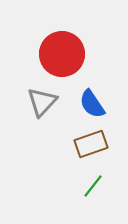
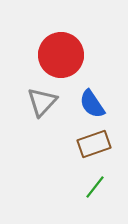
red circle: moved 1 px left, 1 px down
brown rectangle: moved 3 px right
green line: moved 2 px right, 1 px down
